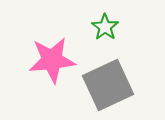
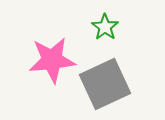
gray square: moved 3 px left, 1 px up
